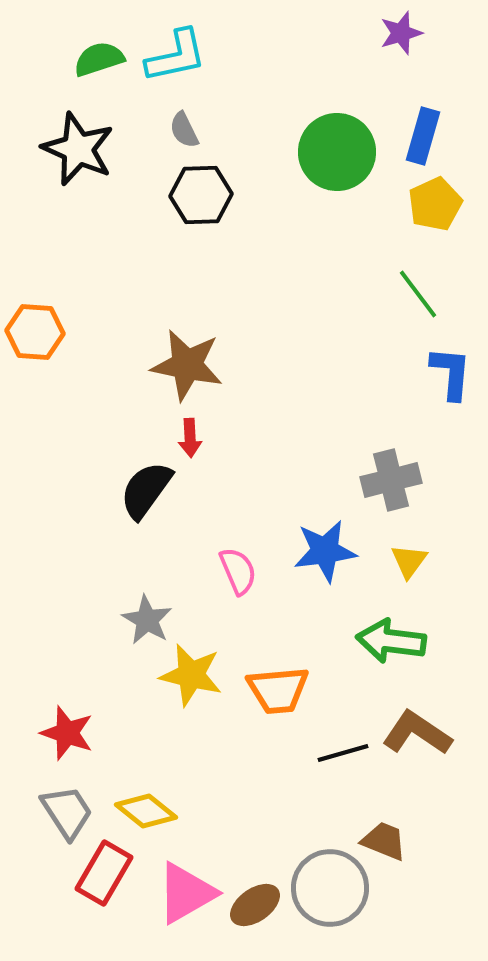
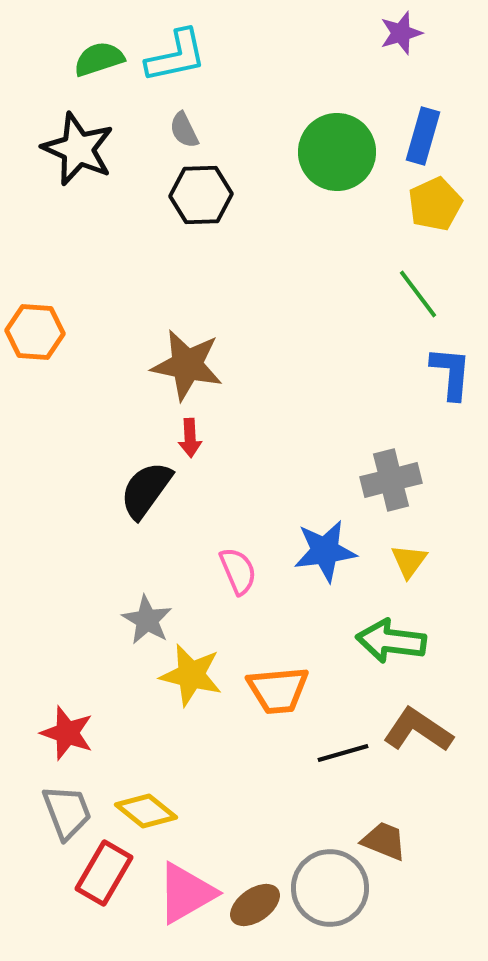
brown L-shape: moved 1 px right, 3 px up
gray trapezoid: rotated 12 degrees clockwise
